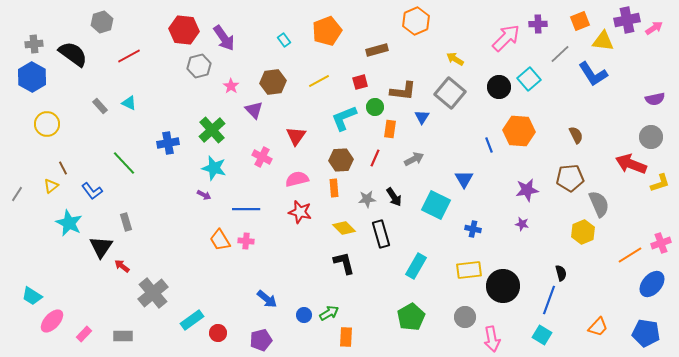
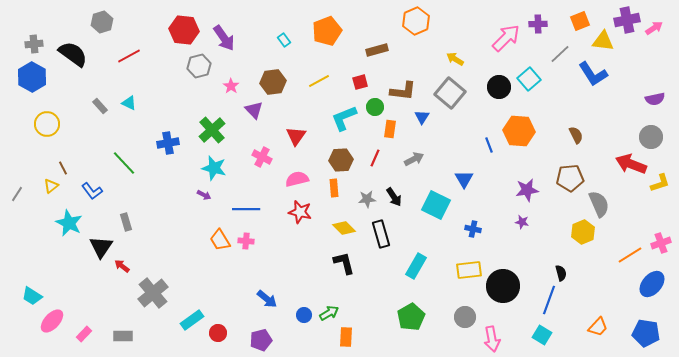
purple star at (522, 224): moved 2 px up
